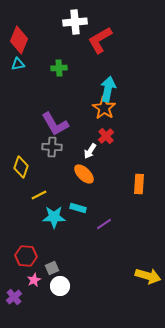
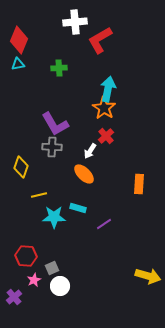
yellow line: rotated 14 degrees clockwise
